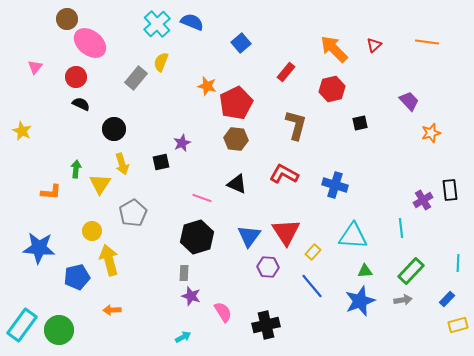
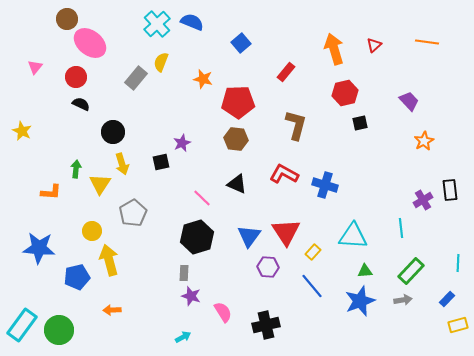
orange arrow at (334, 49): rotated 28 degrees clockwise
orange star at (207, 86): moved 4 px left, 7 px up
red hexagon at (332, 89): moved 13 px right, 4 px down
red pentagon at (236, 103): moved 2 px right, 1 px up; rotated 24 degrees clockwise
black circle at (114, 129): moved 1 px left, 3 px down
orange star at (431, 133): moved 7 px left, 8 px down; rotated 12 degrees counterclockwise
blue cross at (335, 185): moved 10 px left
pink line at (202, 198): rotated 24 degrees clockwise
